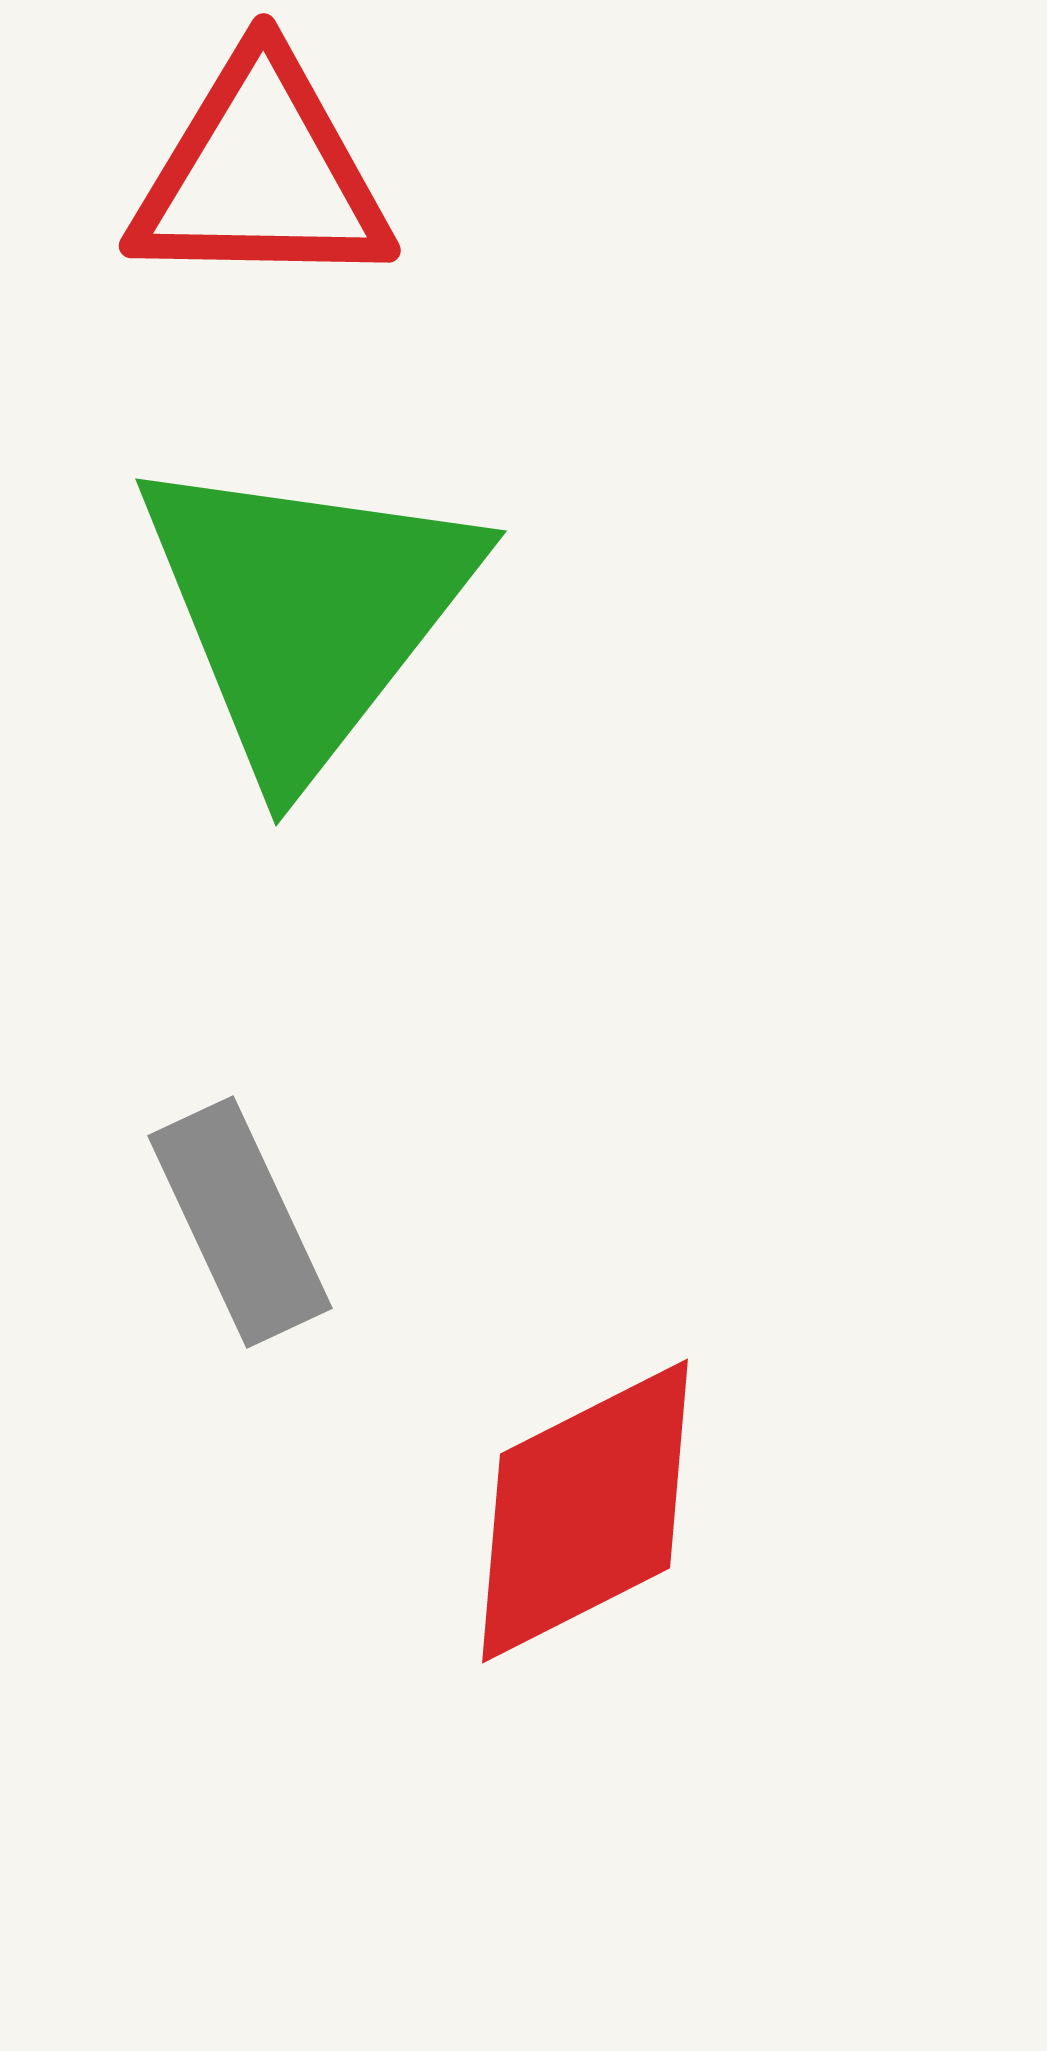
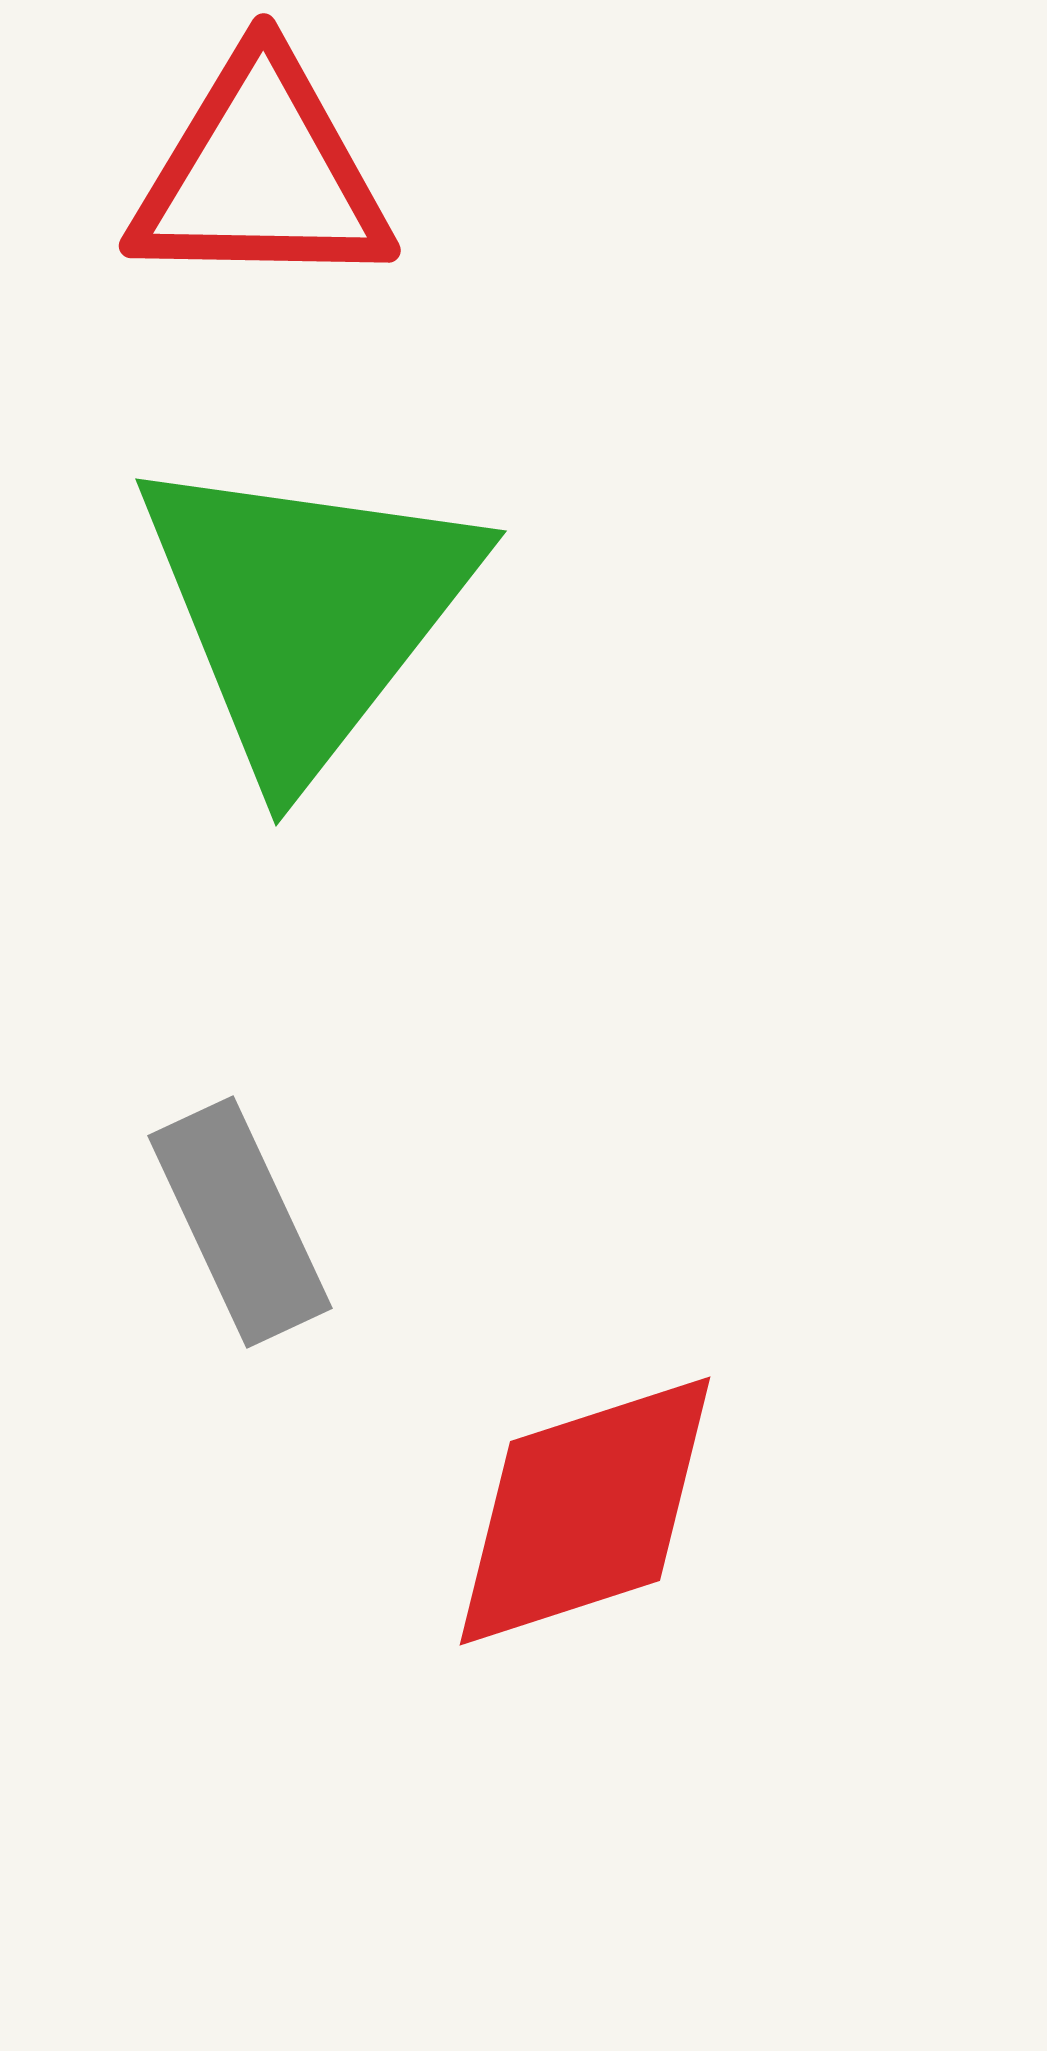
red diamond: rotated 9 degrees clockwise
